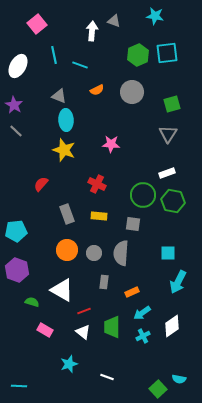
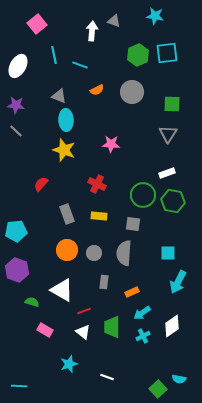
green square at (172, 104): rotated 18 degrees clockwise
purple star at (14, 105): moved 2 px right; rotated 24 degrees counterclockwise
gray semicircle at (121, 253): moved 3 px right
